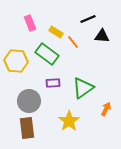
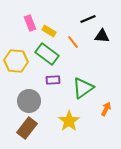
yellow rectangle: moved 7 px left, 1 px up
purple rectangle: moved 3 px up
brown rectangle: rotated 45 degrees clockwise
